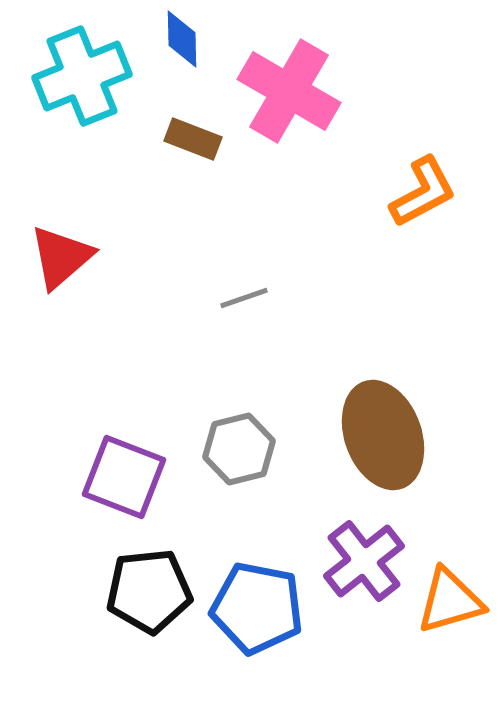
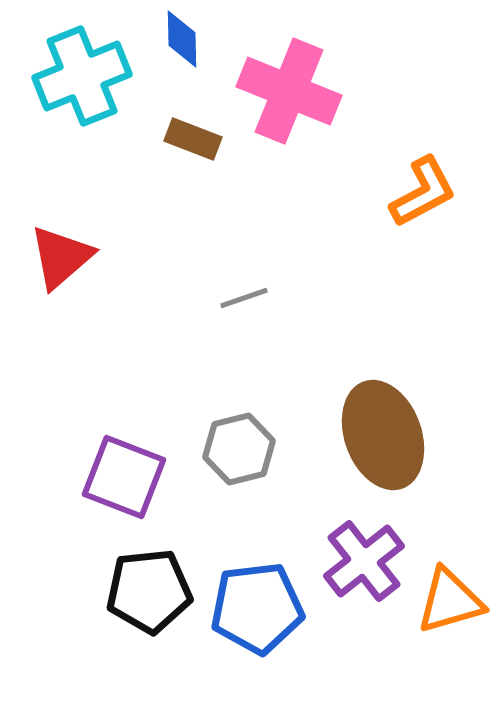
pink cross: rotated 8 degrees counterclockwise
blue pentagon: rotated 18 degrees counterclockwise
